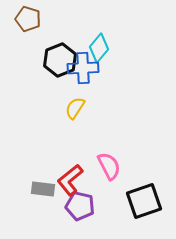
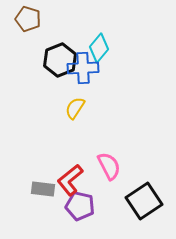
black square: rotated 15 degrees counterclockwise
